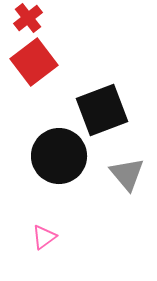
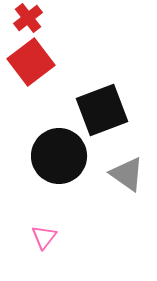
red square: moved 3 px left
gray triangle: rotated 15 degrees counterclockwise
pink triangle: rotated 16 degrees counterclockwise
